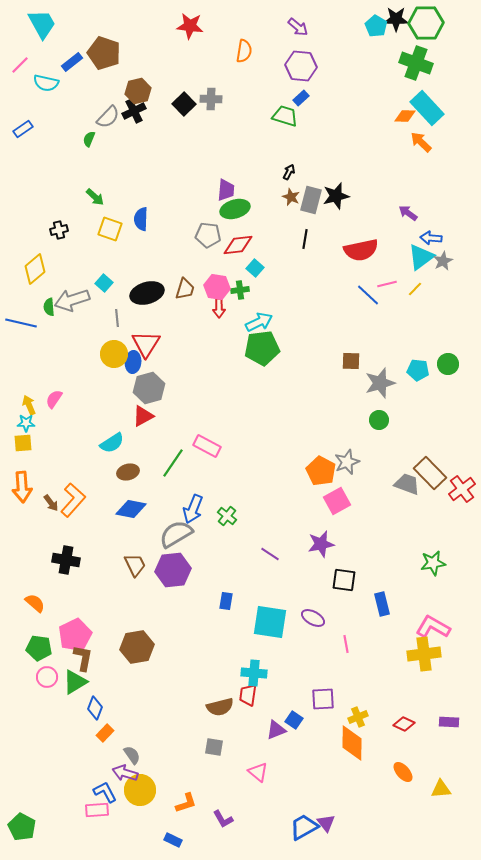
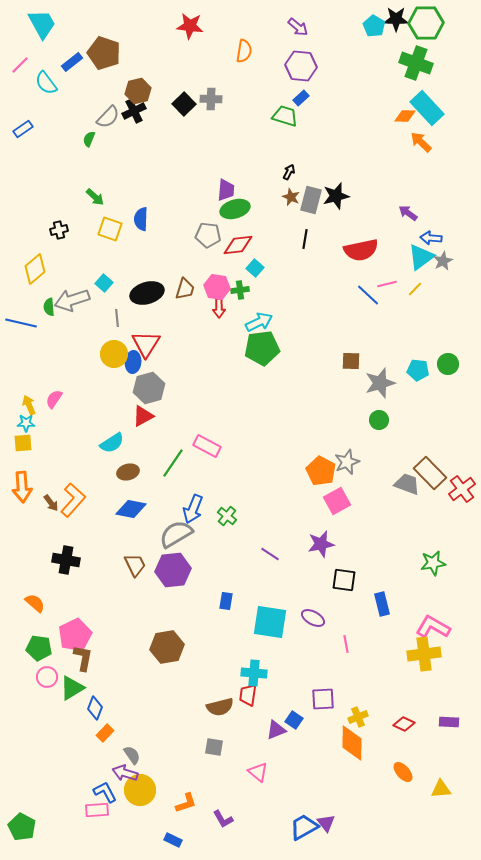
cyan pentagon at (376, 26): moved 2 px left
cyan semicircle at (46, 83): rotated 40 degrees clockwise
brown hexagon at (137, 647): moved 30 px right
green triangle at (75, 682): moved 3 px left, 6 px down
